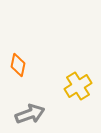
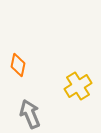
gray arrow: rotated 92 degrees counterclockwise
